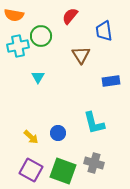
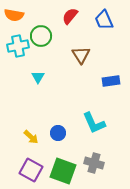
blue trapezoid: moved 11 px up; rotated 15 degrees counterclockwise
cyan L-shape: rotated 10 degrees counterclockwise
